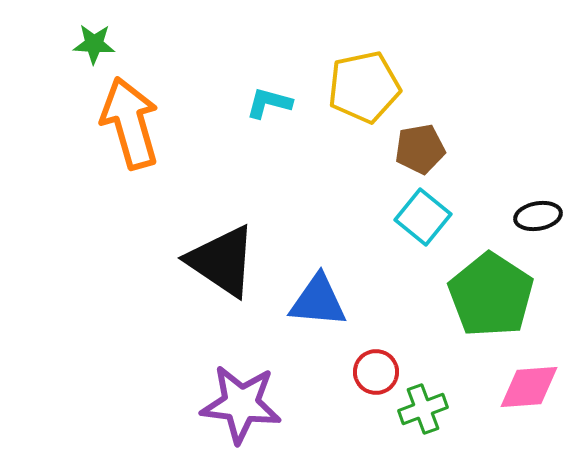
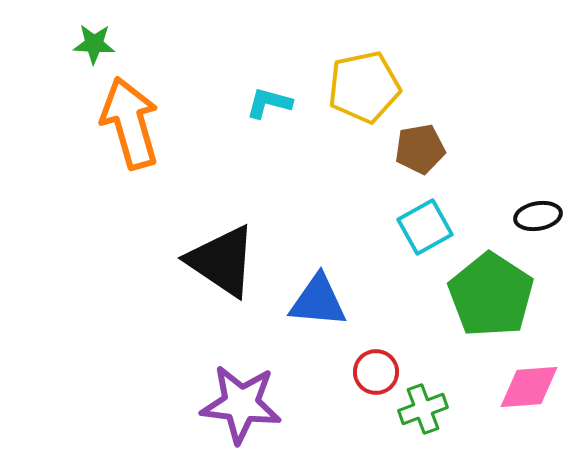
cyan square: moved 2 px right, 10 px down; rotated 22 degrees clockwise
